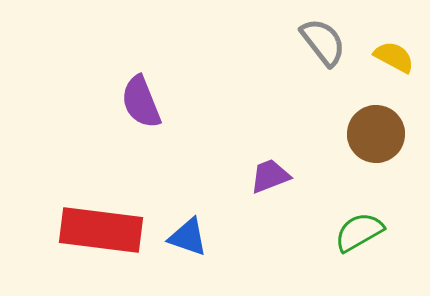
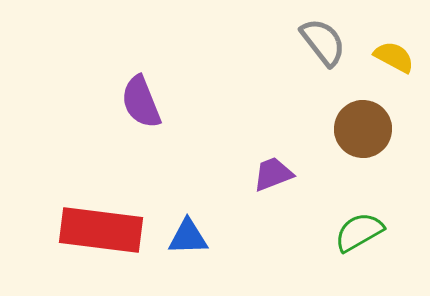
brown circle: moved 13 px left, 5 px up
purple trapezoid: moved 3 px right, 2 px up
blue triangle: rotated 21 degrees counterclockwise
